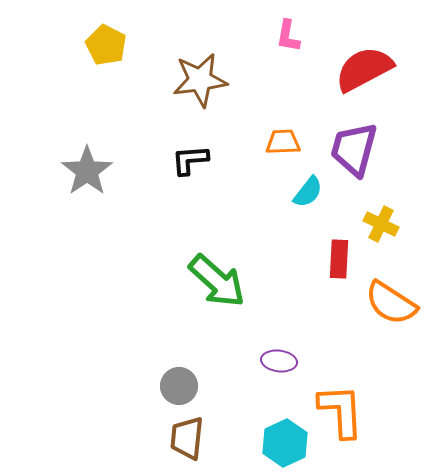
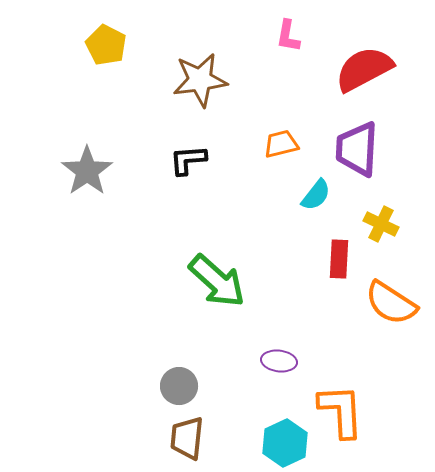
orange trapezoid: moved 2 px left, 2 px down; rotated 12 degrees counterclockwise
purple trapezoid: moved 3 px right; rotated 12 degrees counterclockwise
black L-shape: moved 2 px left
cyan semicircle: moved 8 px right, 3 px down
